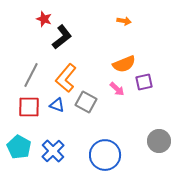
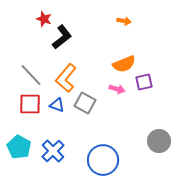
gray line: rotated 70 degrees counterclockwise
pink arrow: rotated 28 degrees counterclockwise
gray square: moved 1 px left, 1 px down
red square: moved 1 px right, 3 px up
blue circle: moved 2 px left, 5 px down
